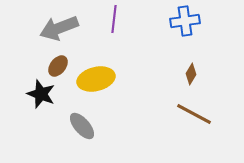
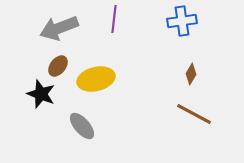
blue cross: moved 3 px left
